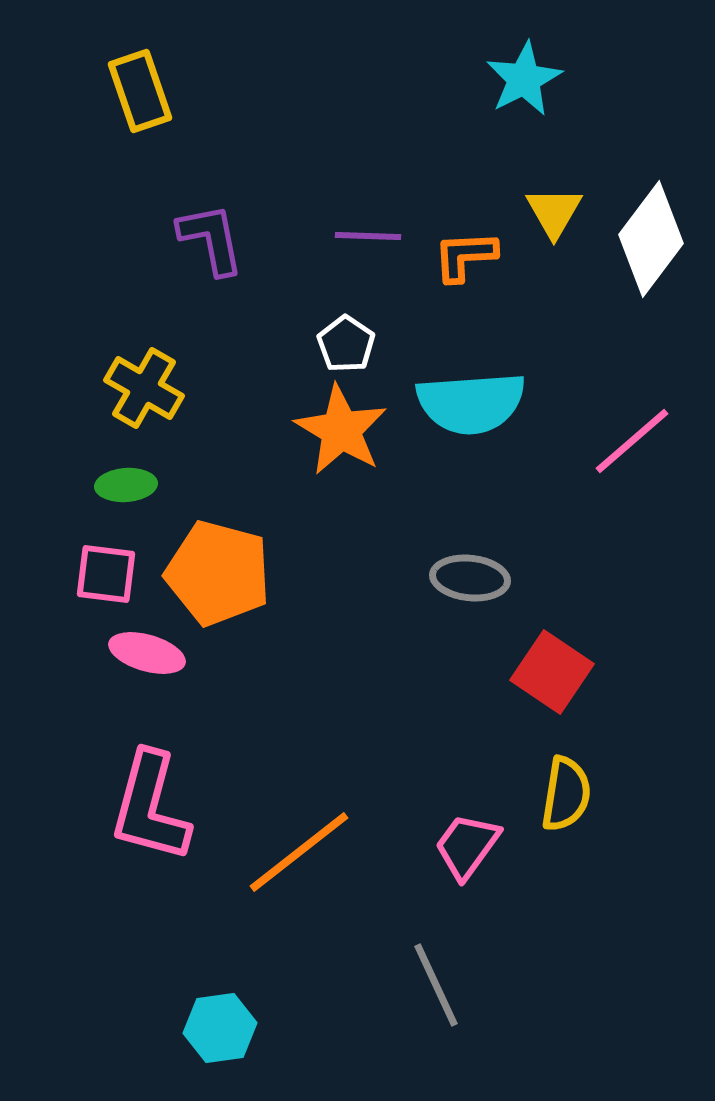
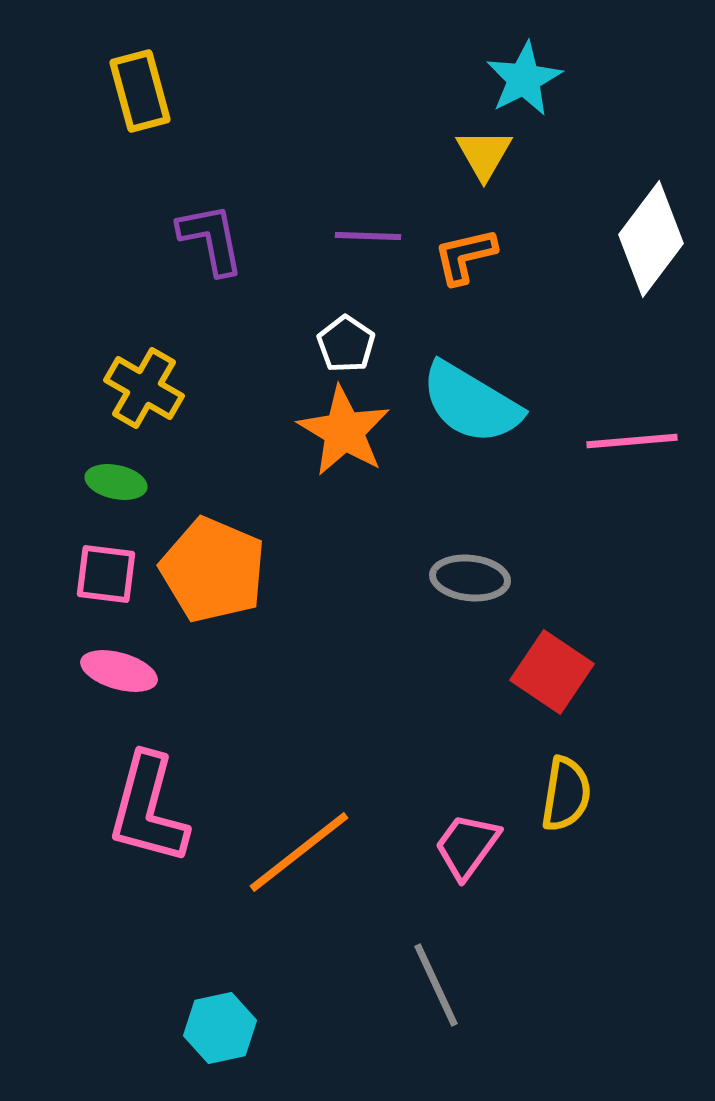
yellow rectangle: rotated 4 degrees clockwise
yellow triangle: moved 70 px left, 58 px up
orange L-shape: rotated 10 degrees counterclockwise
cyan semicircle: rotated 35 degrees clockwise
orange star: moved 3 px right, 1 px down
pink line: rotated 36 degrees clockwise
green ellipse: moved 10 px left, 3 px up; rotated 16 degrees clockwise
orange pentagon: moved 5 px left, 3 px up; rotated 8 degrees clockwise
pink ellipse: moved 28 px left, 18 px down
pink L-shape: moved 2 px left, 2 px down
cyan hexagon: rotated 4 degrees counterclockwise
